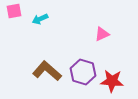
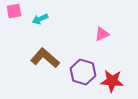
brown L-shape: moved 2 px left, 13 px up
